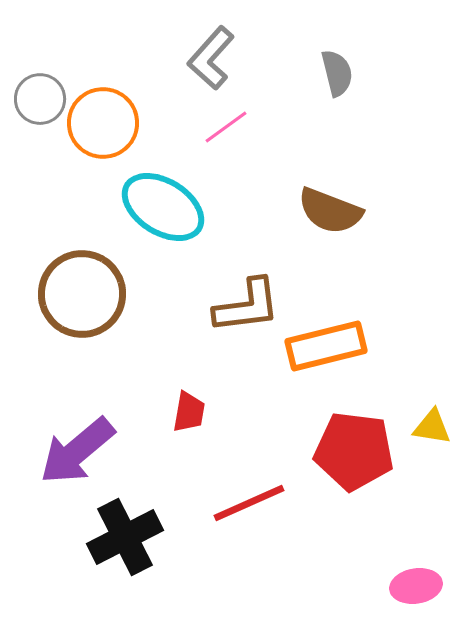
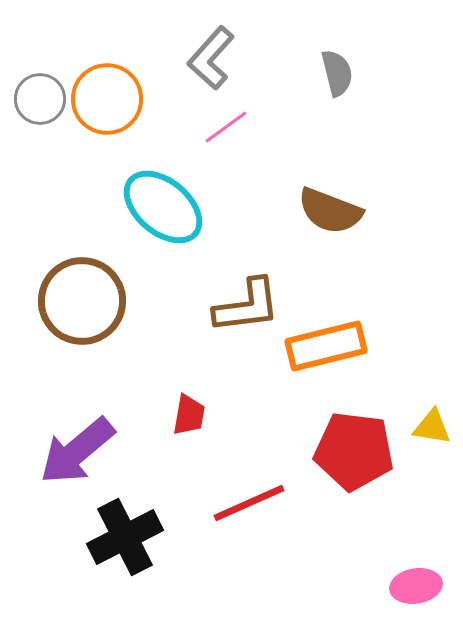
orange circle: moved 4 px right, 24 px up
cyan ellipse: rotated 8 degrees clockwise
brown circle: moved 7 px down
red trapezoid: moved 3 px down
